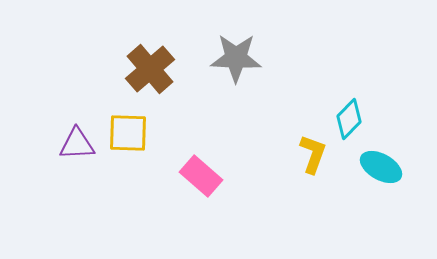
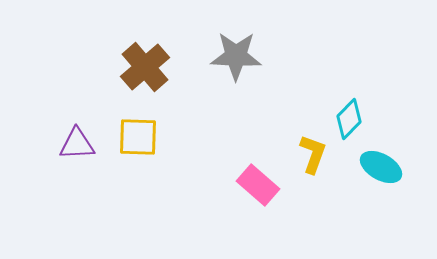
gray star: moved 2 px up
brown cross: moved 5 px left, 2 px up
yellow square: moved 10 px right, 4 px down
pink rectangle: moved 57 px right, 9 px down
